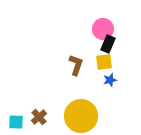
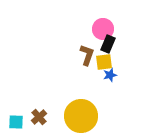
brown L-shape: moved 11 px right, 10 px up
blue star: moved 5 px up
